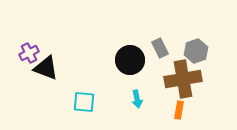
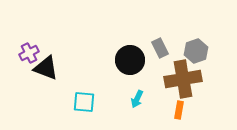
cyan arrow: rotated 36 degrees clockwise
